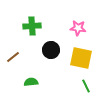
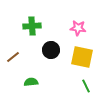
yellow square: moved 1 px right, 1 px up
